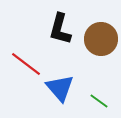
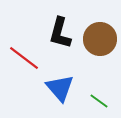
black L-shape: moved 4 px down
brown circle: moved 1 px left
red line: moved 2 px left, 6 px up
